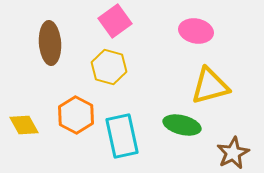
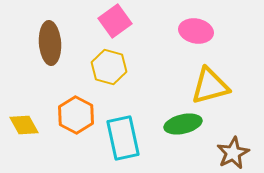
green ellipse: moved 1 px right, 1 px up; rotated 27 degrees counterclockwise
cyan rectangle: moved 1 px right, 2 px down
